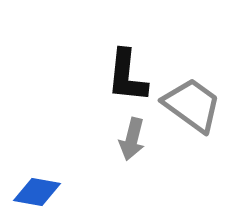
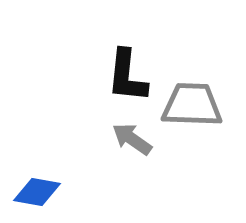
gray trapezoid: rotated 34 degrees counterclockwise
gray arrow: rotated 111 degrees clockwise
